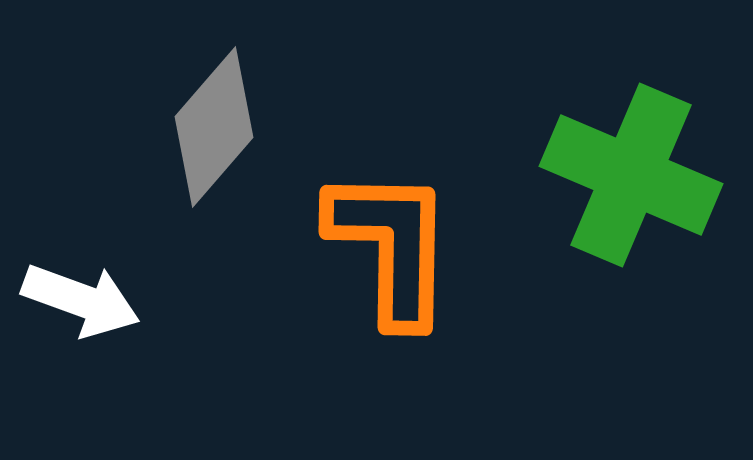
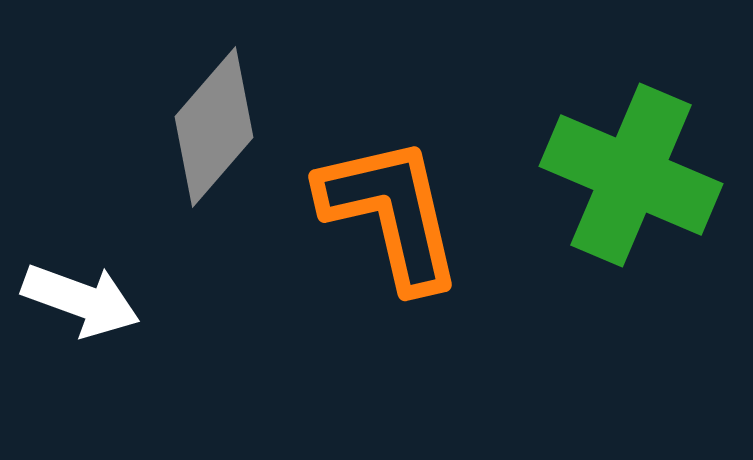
orange L-shape: moved 33 px up; rotated 14 degrees counterclockwise
